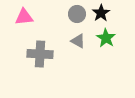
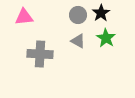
gray circle: moved 1 px right, 1 px down
